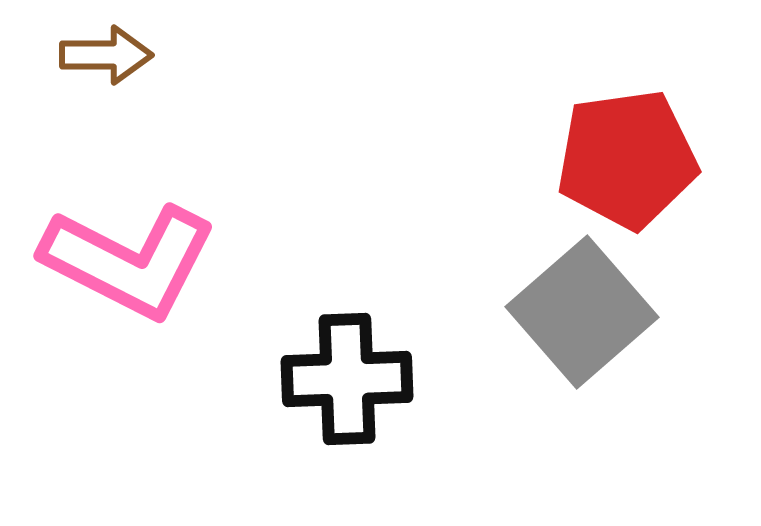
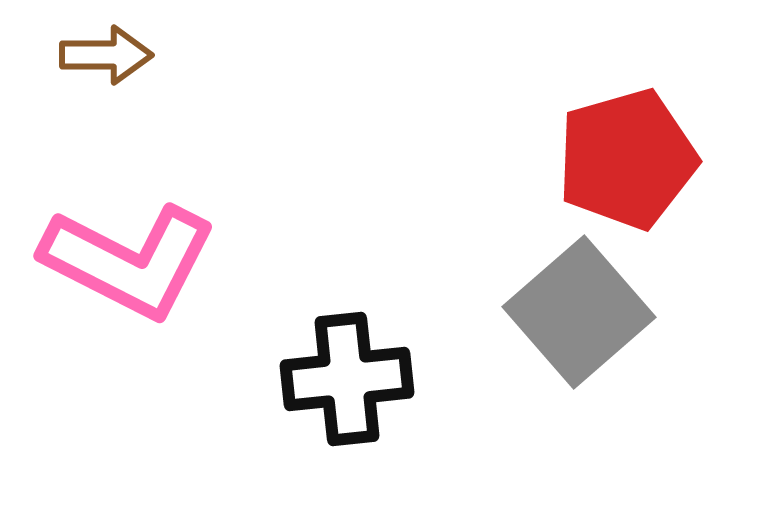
red pentagon: rotated 8 degrees counterclockwise
gray square: moved 3 px left
black cross: rotated 4 degrees counterclockwise
